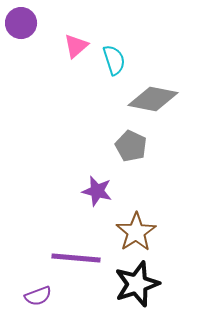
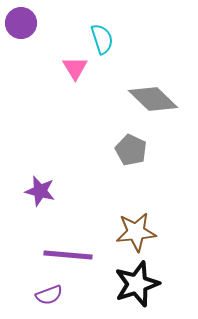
pink triangle: moved 1 px left, 22 px down; rotated 20 degrees counterclockwise
cyan semicircle: moved 12 px left, 21 px up
gray diamond: rotated 33 degrees clockwise
gray pentagon: moved 4 px down
purple star: moved 57 px left
brown star: rotated 27 degrees clockwise
purple line: moved 8 px left, 3 px up
purple semicircle: moved 11 px right, 1 px up
